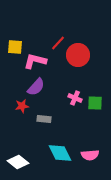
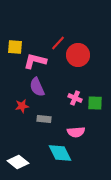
purple semicircle: moved 1 px right; rotated 114 degrees clockwise
pink semicircle: moved 14 px left, 23 px up
